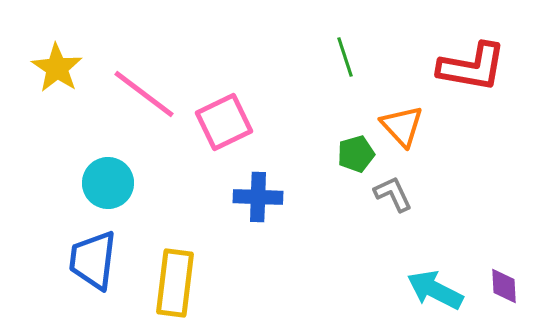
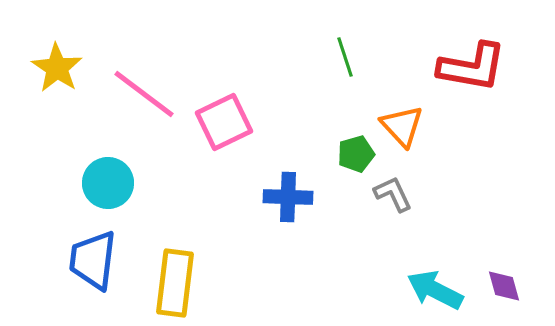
blue cross: moved 30 px right
purple diamond: rotated 12 degrees counterclockwise
